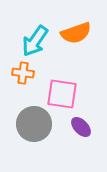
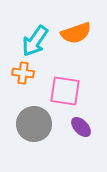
pink square: moved 3 px right, 3 px up
